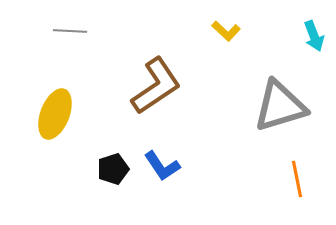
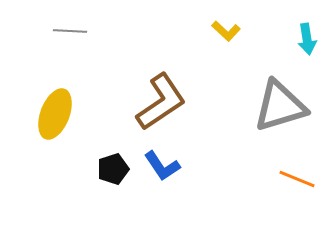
cyan arrow: moved 7 px left, 3 px down; rotated 12 degrees clockwise
brown L-shape: moved 5 px right, 16 px down
orange line: rotated 57 degrees counterclockwise
